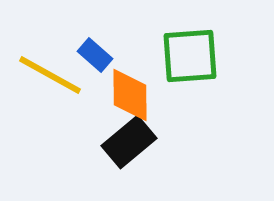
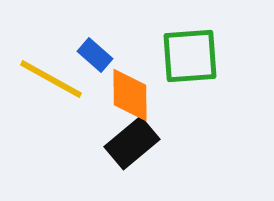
yellow line: moved 1 px right, 4 px down
black rectangle: moved 3 px right, 1 px down
